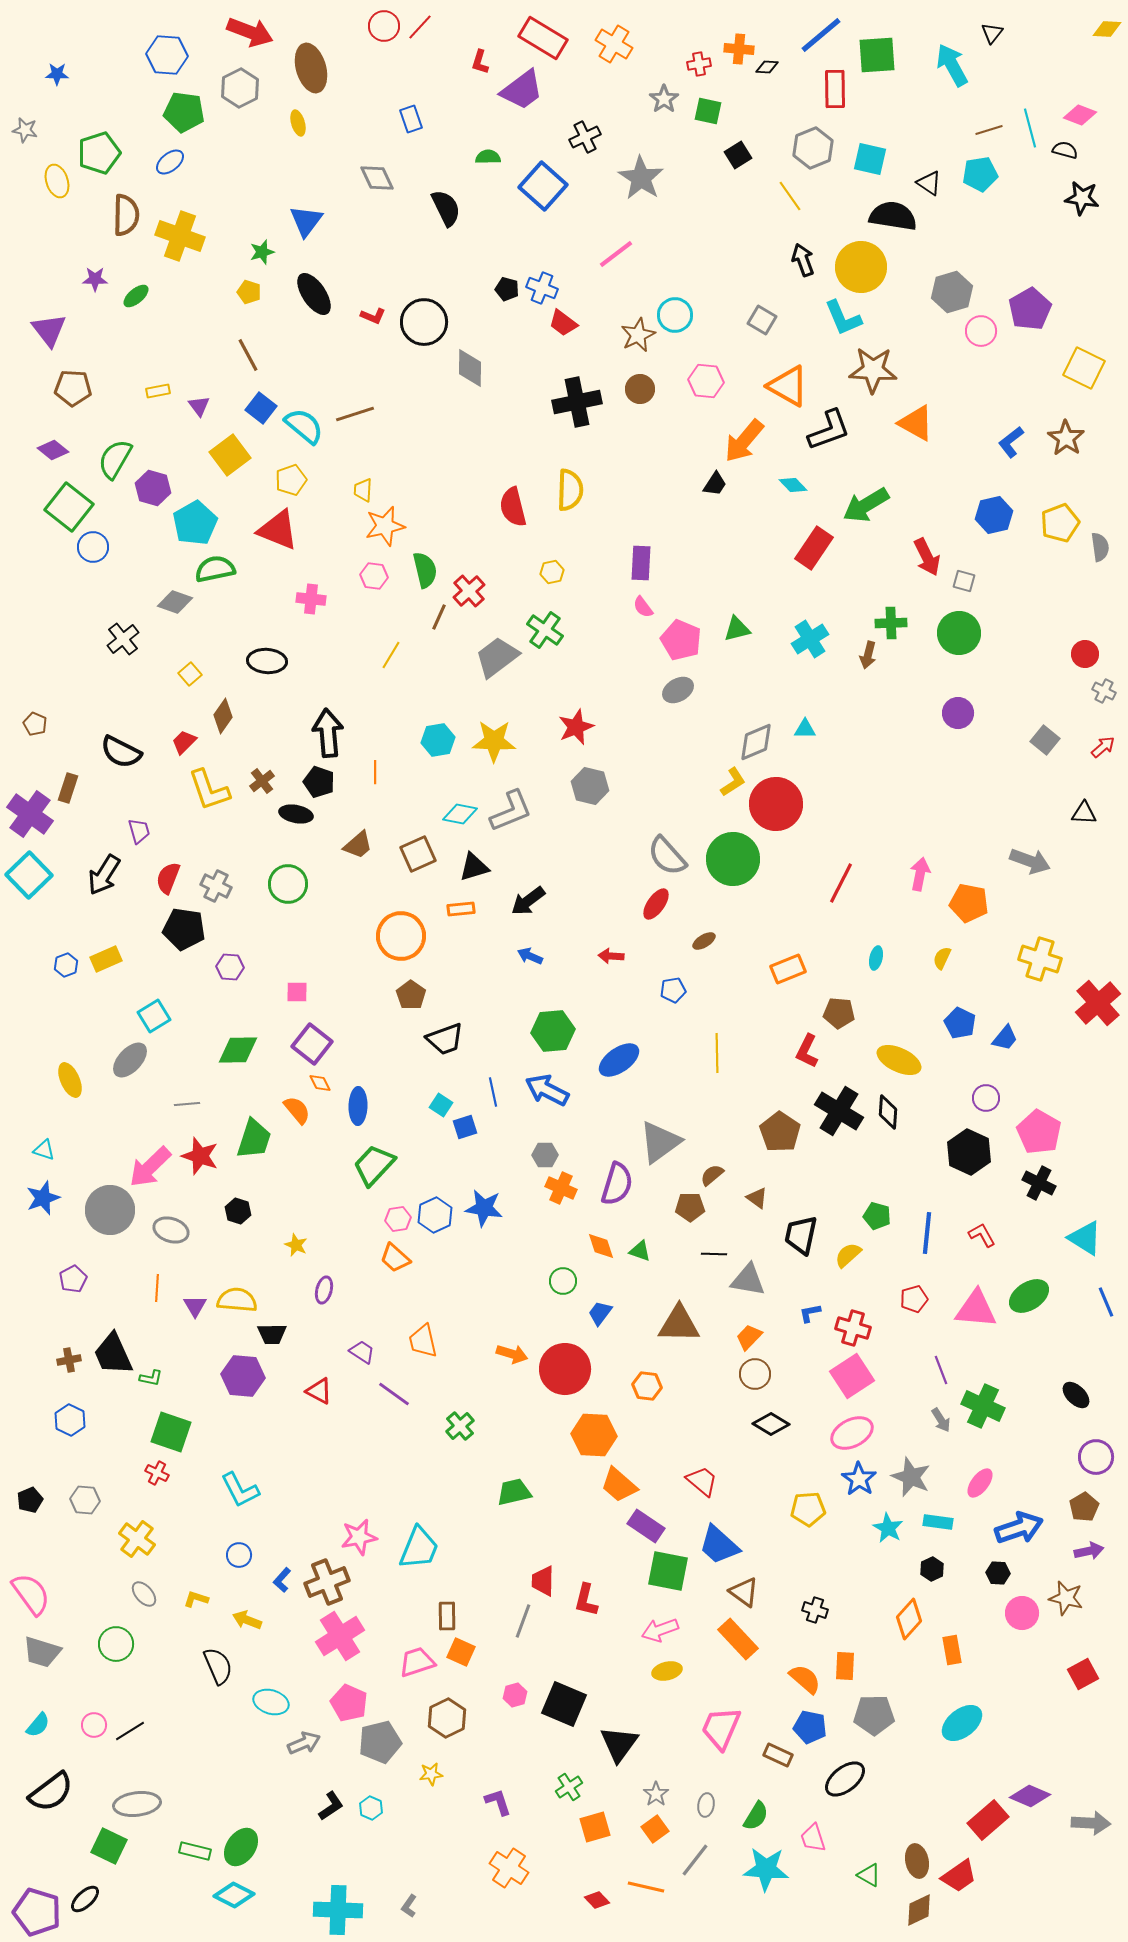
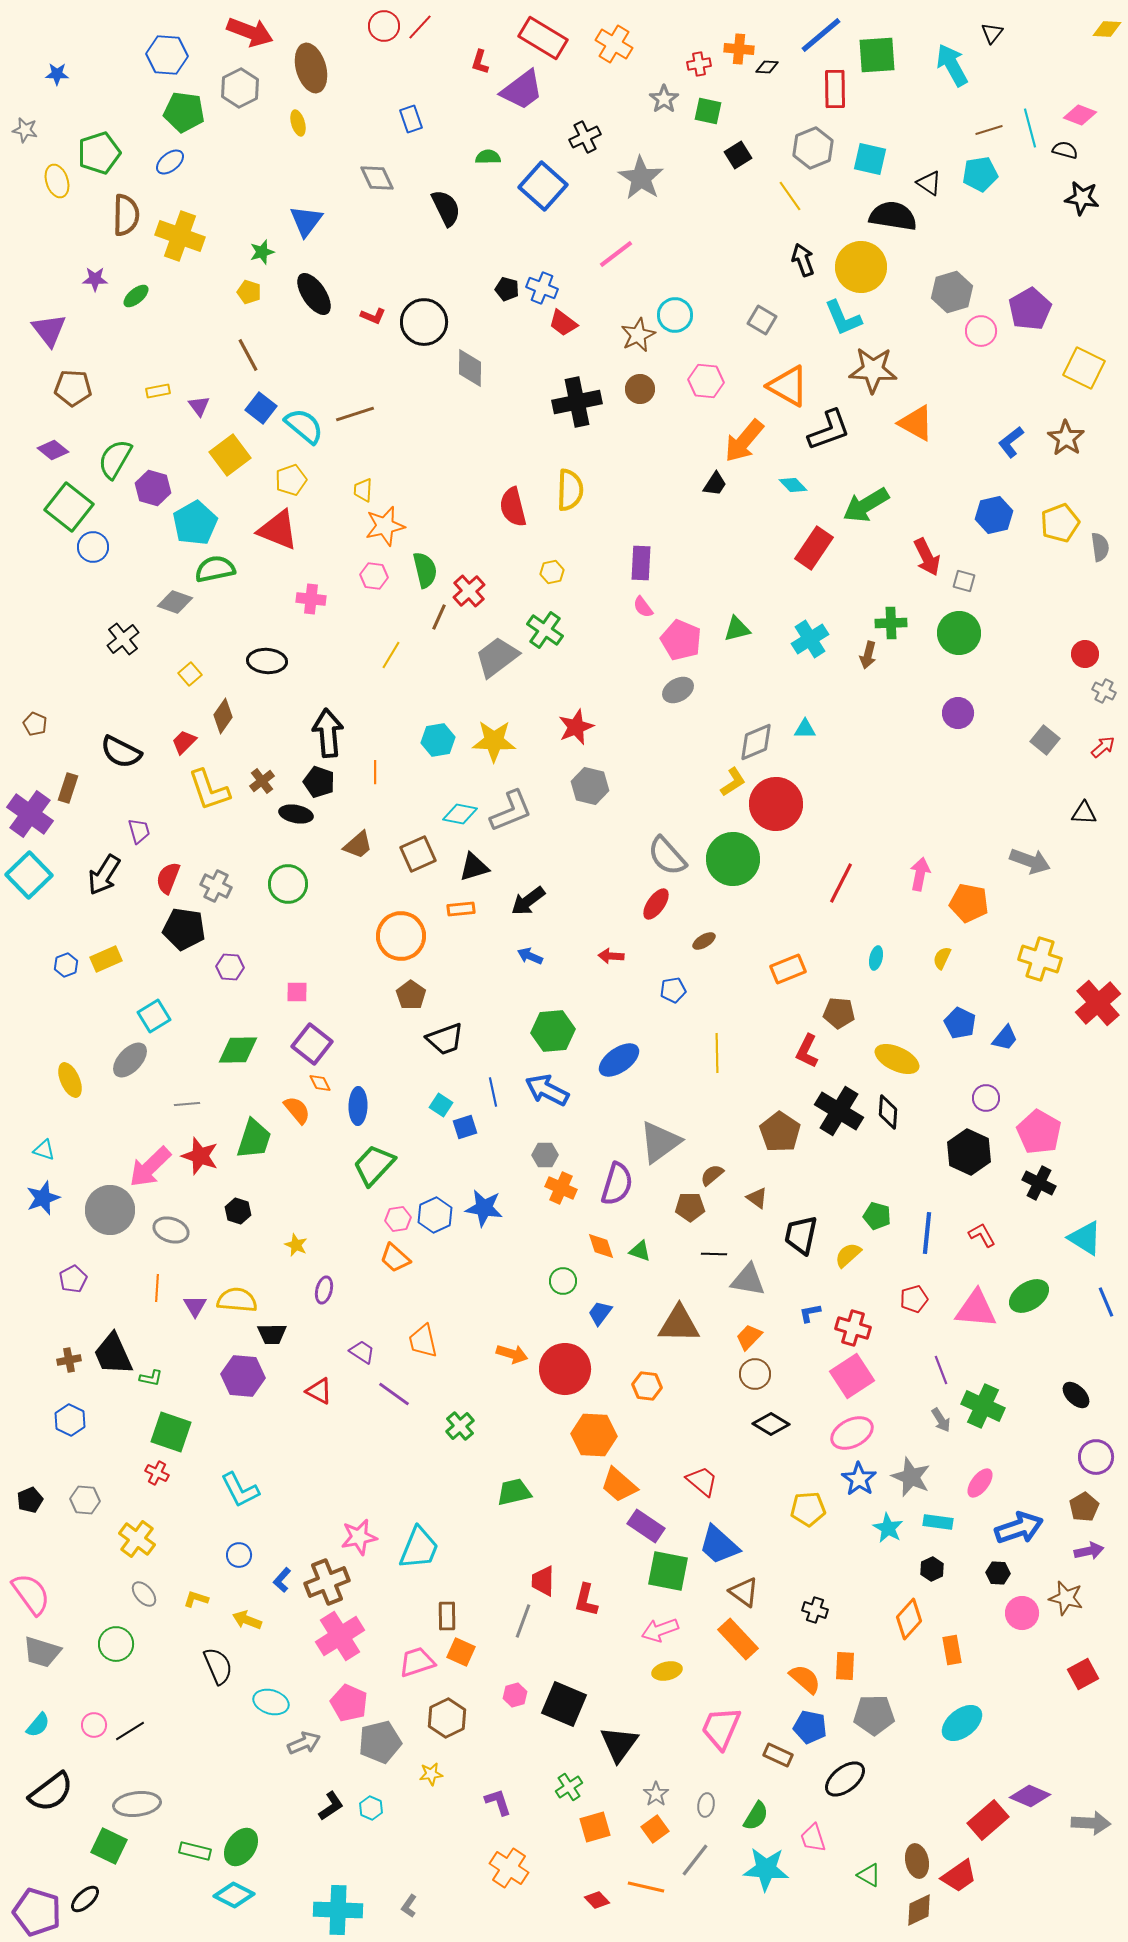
yellow ellipse at (899, 1060): moved 2 px left, 1 px up
